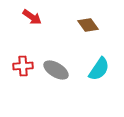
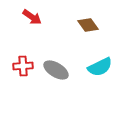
cyan semicircle: moved 1 px right, 2 px up; rotated 30 degrees clockwise
